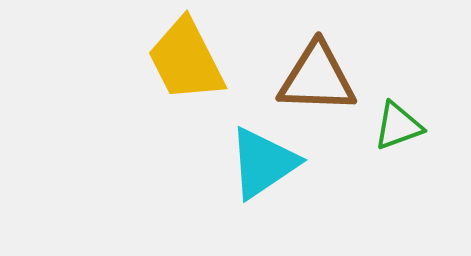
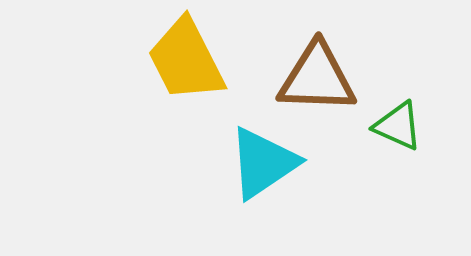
green triangle: rotated 44 degrees clockwise
